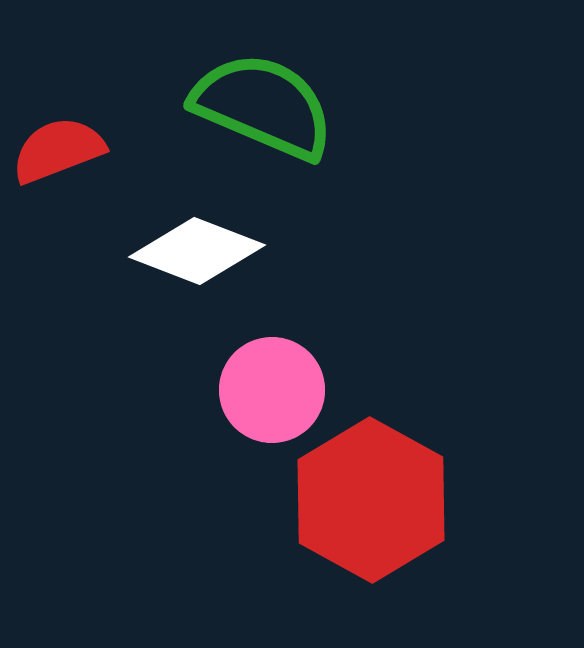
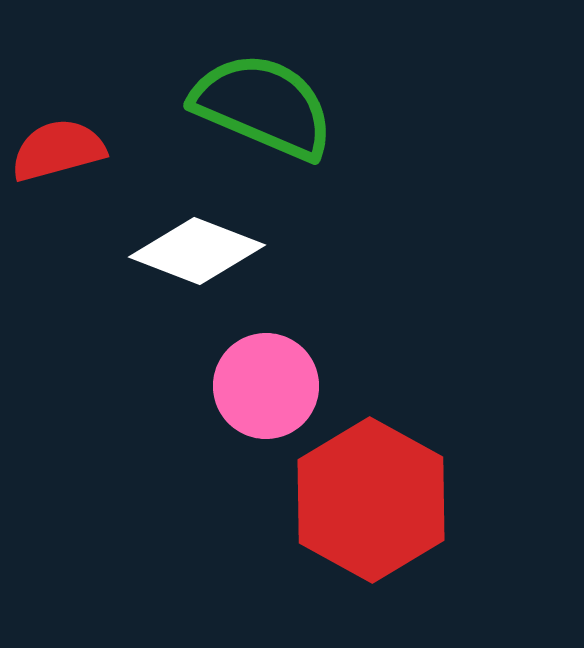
red semicircle: rotated 6 degrees clockwise
pink circle: moved 6 px left, 4 px up
